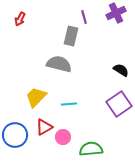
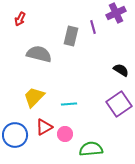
purple line: moved 9 px right, 10 px down
gray semicircle: moved 20 px left, 10 px up
yellow trapezoid: moved 2 px left
pink circle: moved 2 px right, 3 px up
